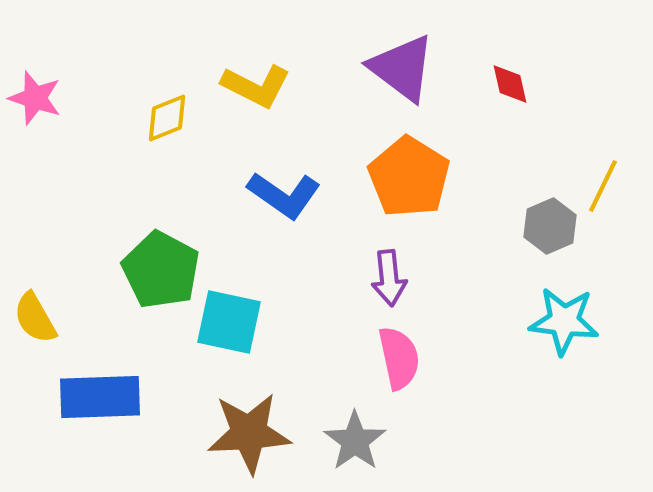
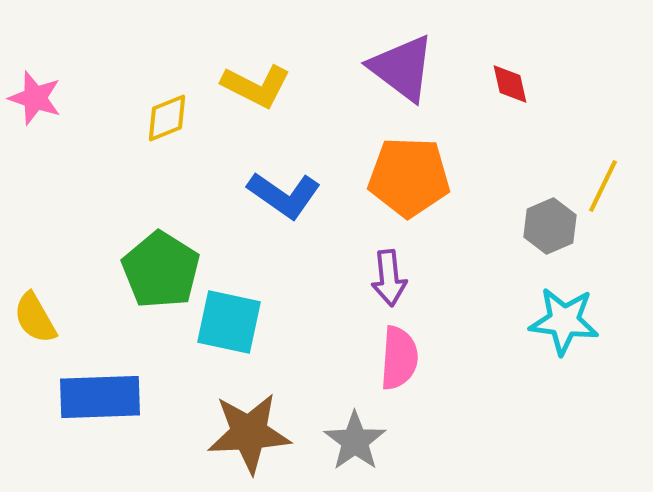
orange pentagon: rotated 30 degrees counterclockwise
green pentagon: rotated 4 degrees clockwise
pink semicircle: rotated 16 degrees clockwise
